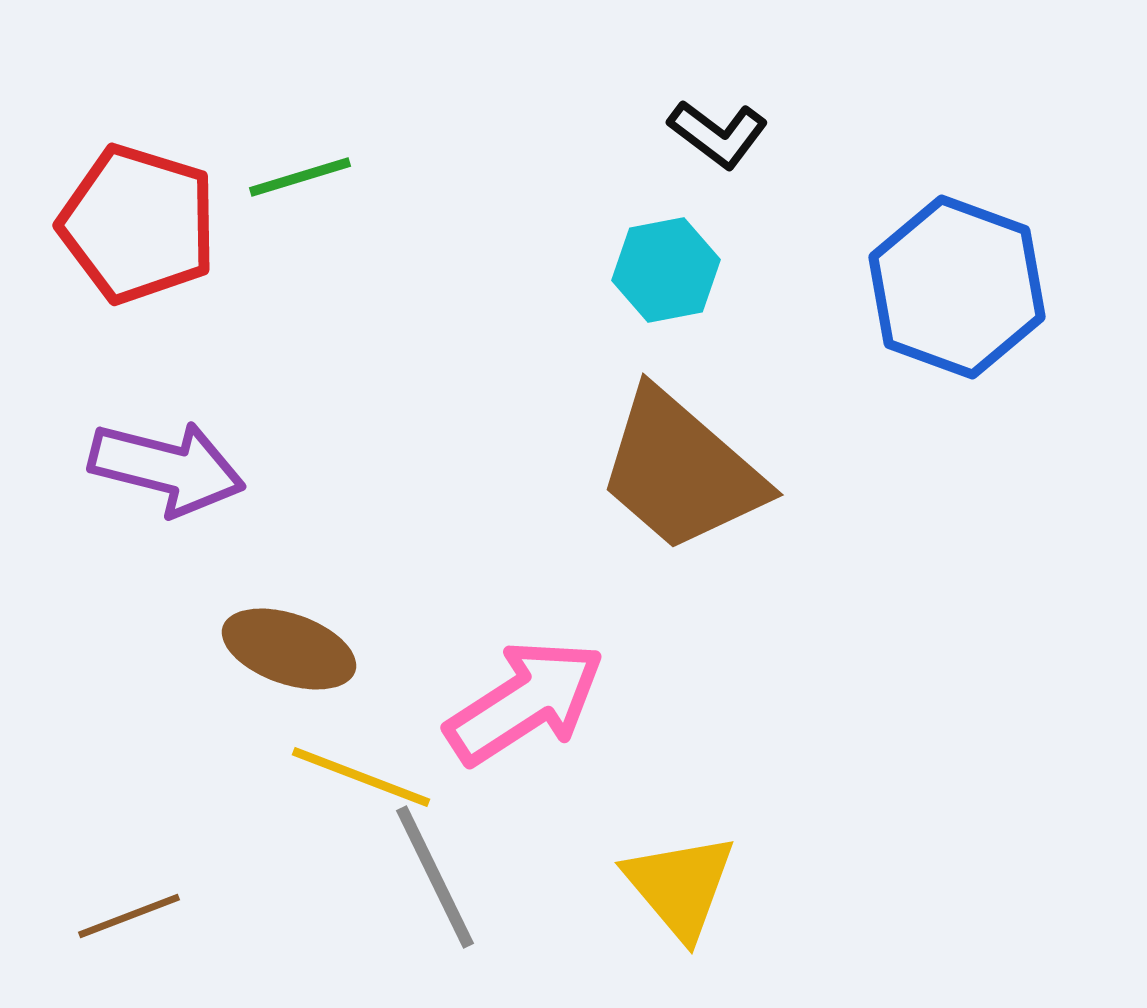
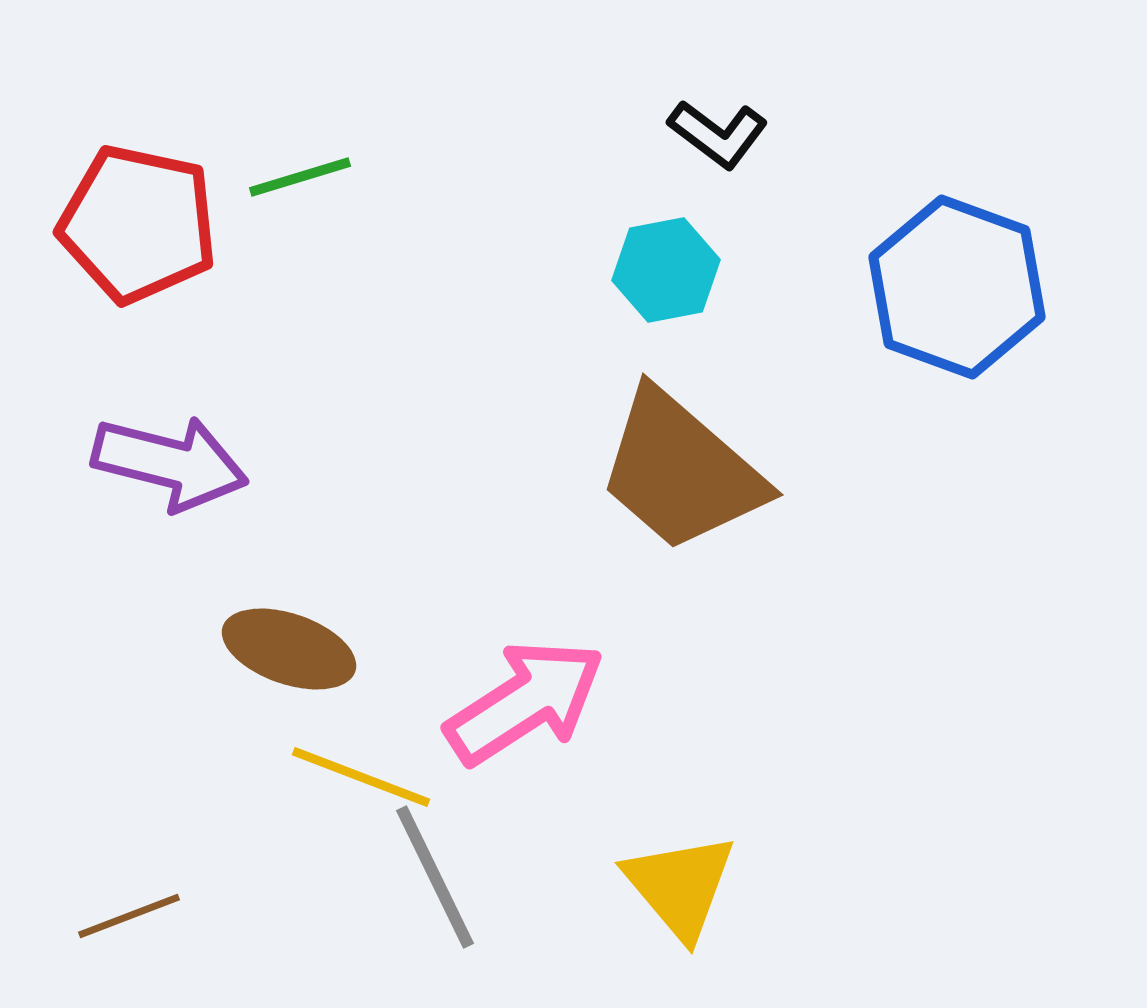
red pentagon: rotated 5 degrees counterclockwise
purple arrow: moved 3 px right, 5 px up
